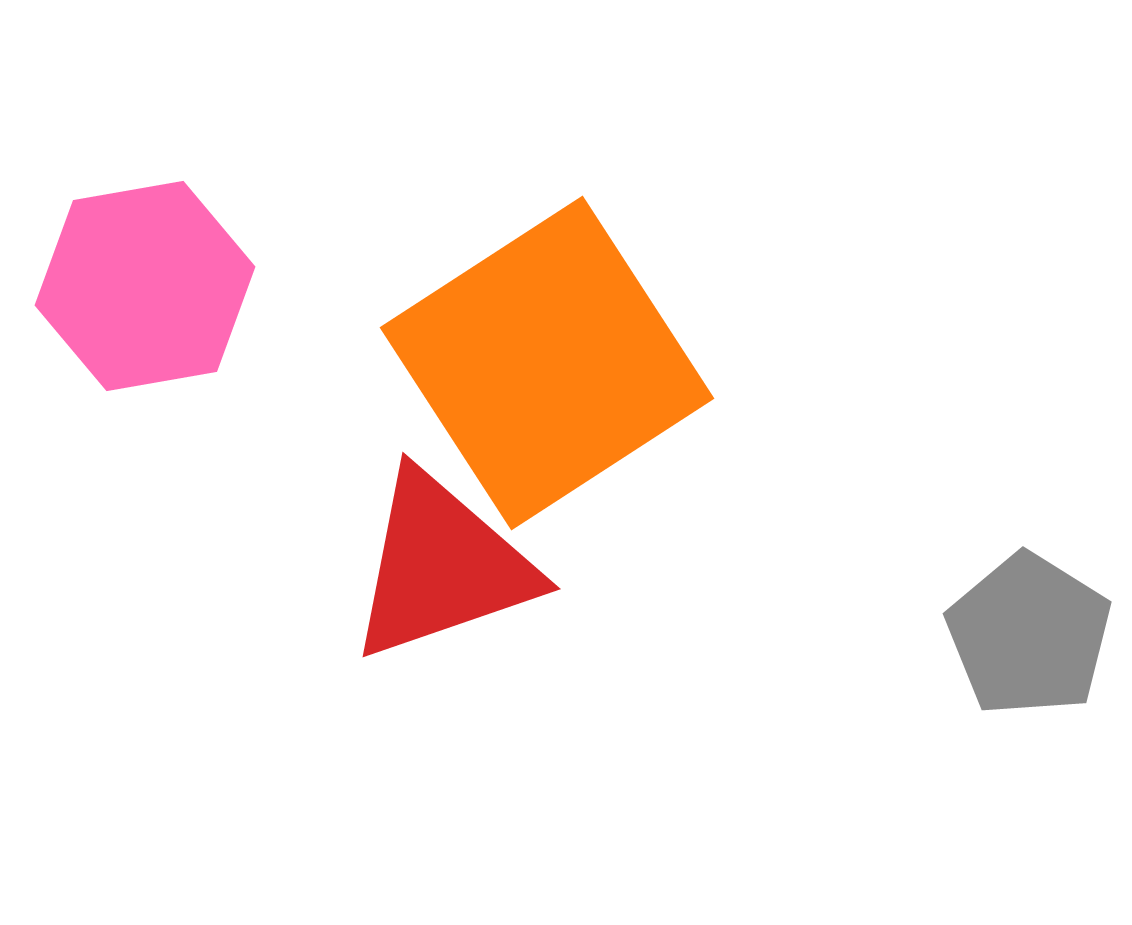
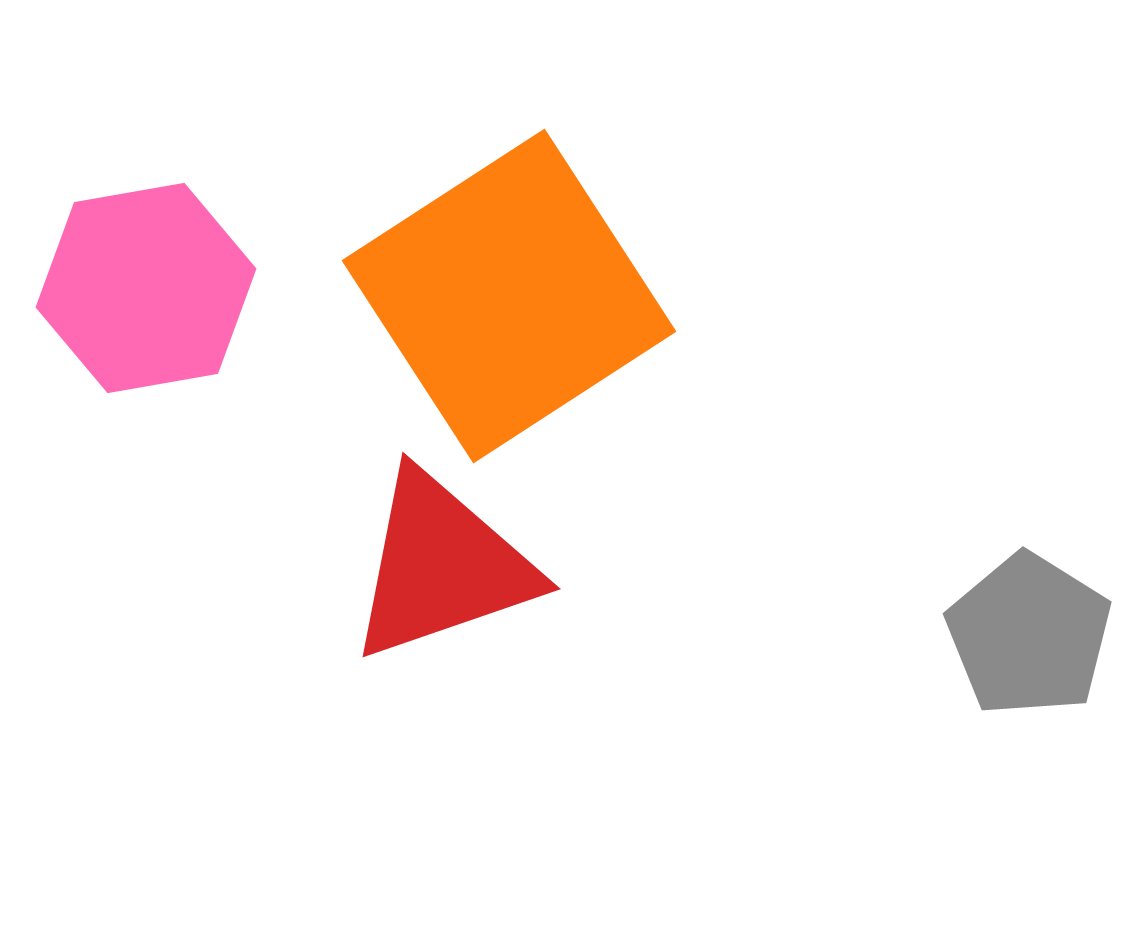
pink hexagon: moved 1 px right, 2 px down
orange square: moved 38 px left, 67 px up
